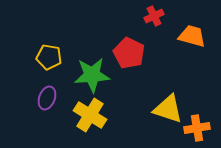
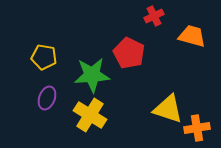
yellow pentagon: moved 5 px left
